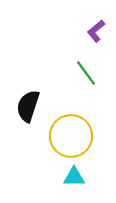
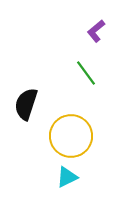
black semicircle: moved 2 px left, 2 px up
cyan triangle: moved 7 px left; rotated 25 degrees counterclockwise
